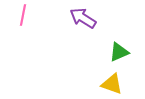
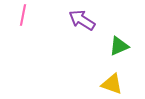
purple arrow: moved 1 px left, 2 px down
green triangle: moved 6 px up
